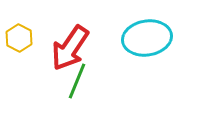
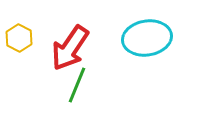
green line: moved 4 px down
